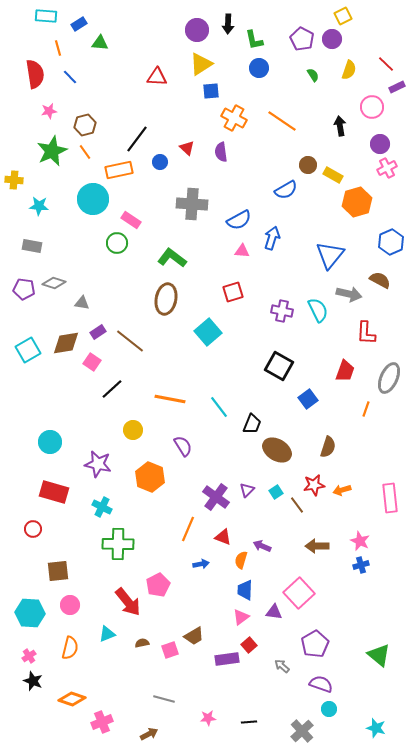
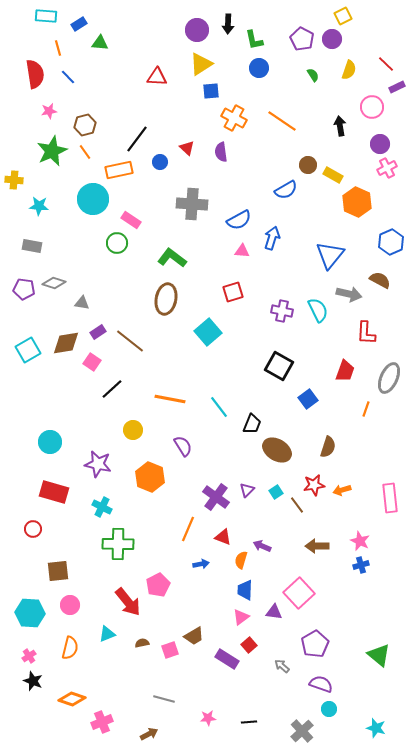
blue line at (70, 77): moved 2 px left
orange hexagon at (357, 202): rotated 20 degrees counterclockwise
purple rectangle at (227, 659): rotated 40 degrees clockwise
